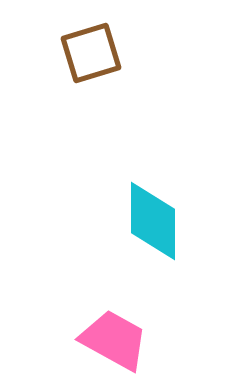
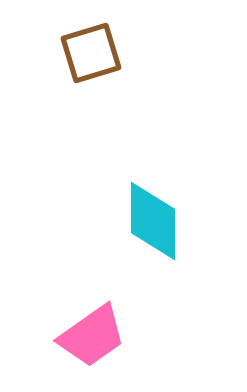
pink trapezoid: moved 22 px left, 4 px up; rotated 116 degrees clockwise
